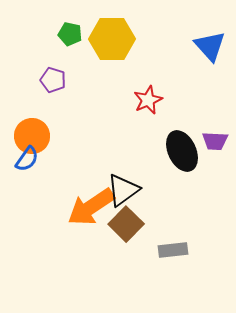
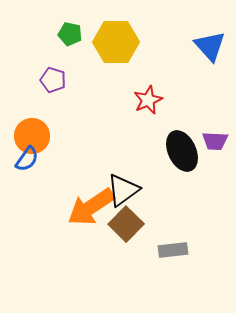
yellow hexagon: moved 4 px right, 3 px down
